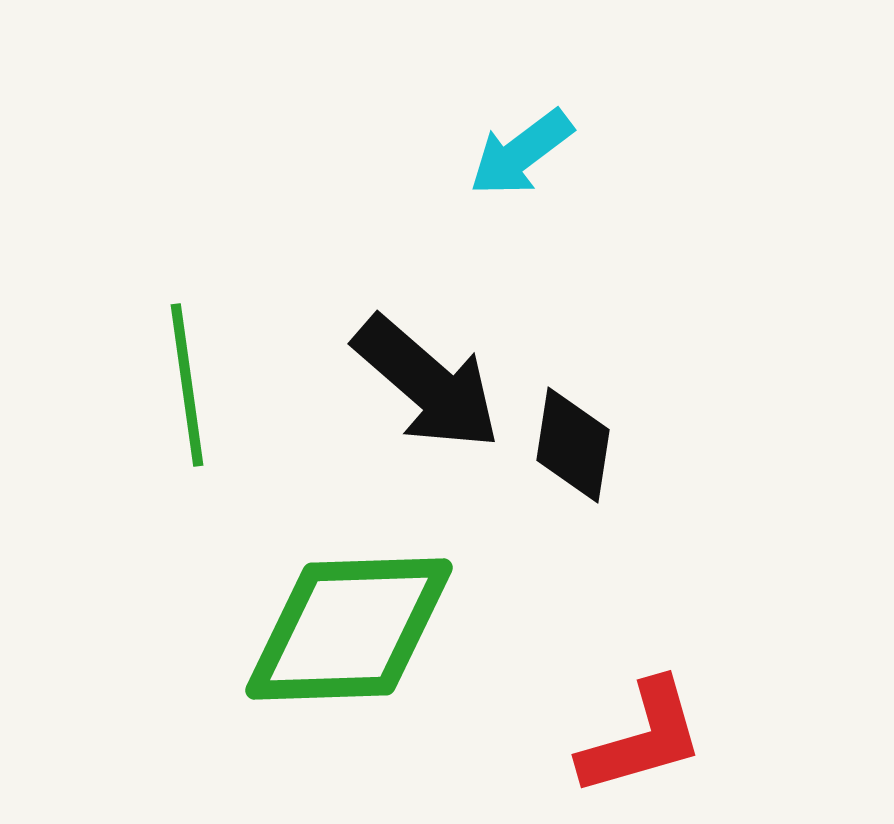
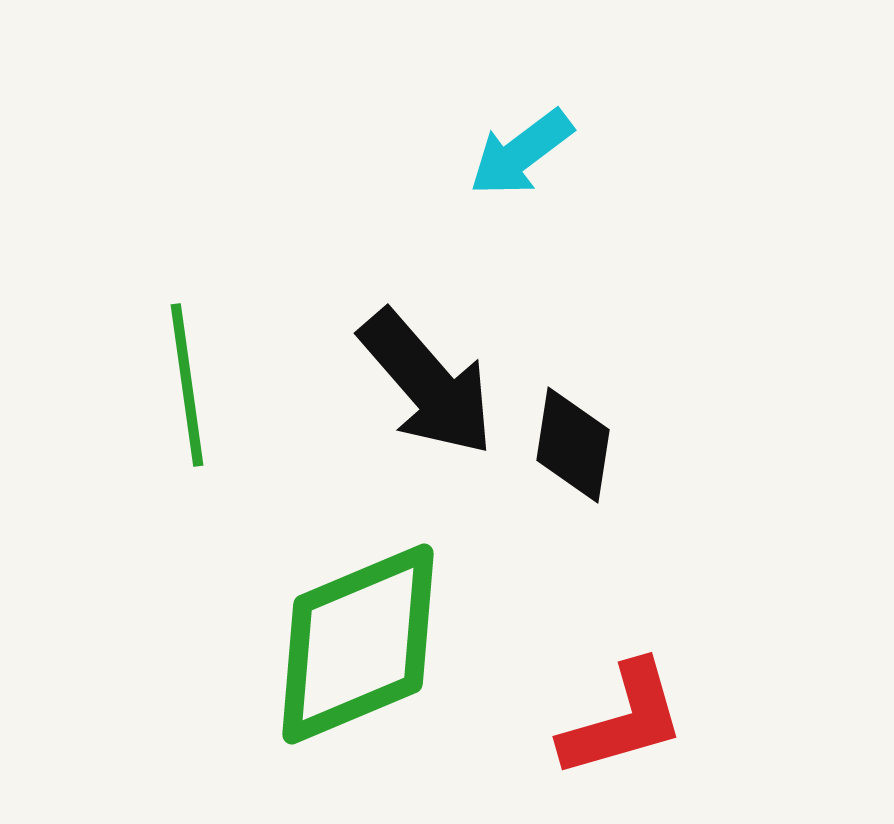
black arrow: rotated 8 degrees clockwise
green diamond: moved 9 px right, 15 px down; rotated 21 degrees counterclockwise
red L-shape: moved 19 px left, 18 px up
